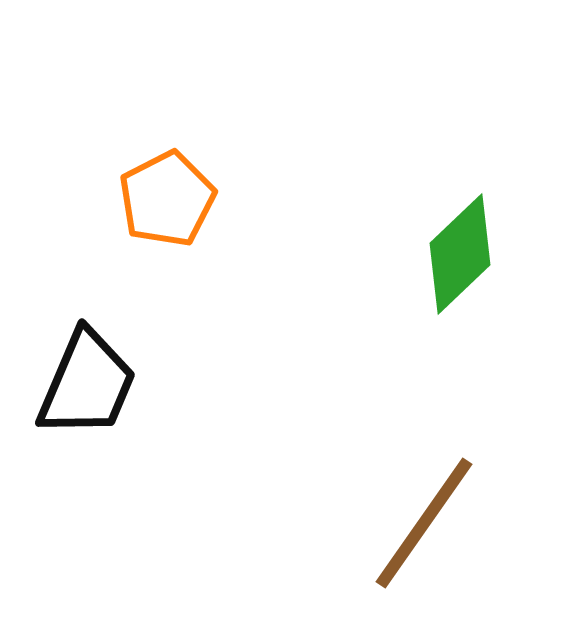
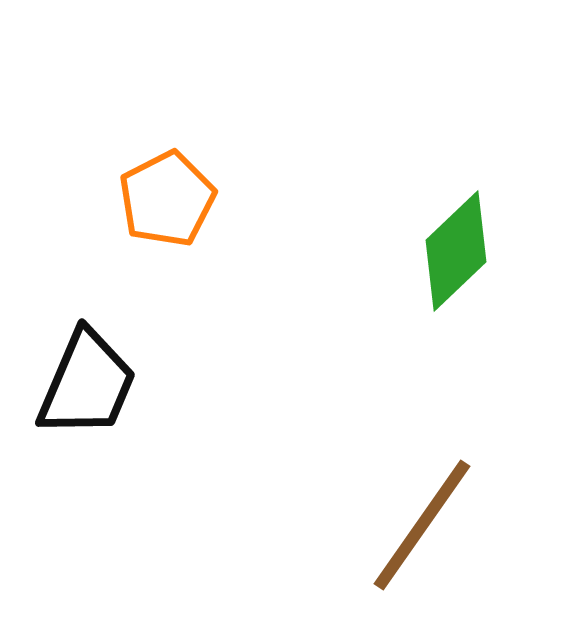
green diamond: moved 4 px left, 3 px up
brown line: moved 2 px left, 2 px down
